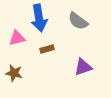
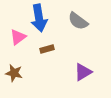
pink triangle: moved 1 px right, 1 px up; rotated 24 degrees counterclockwise
purple triangle: moved 5 px down; rotated 12 degrees counterclockwise
